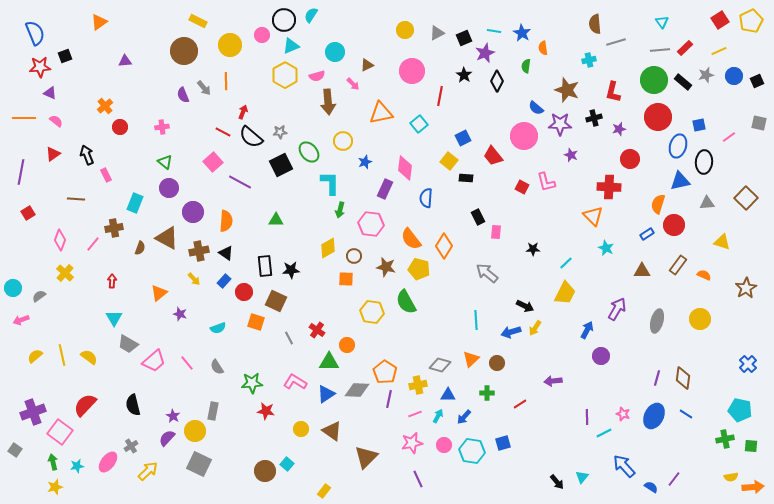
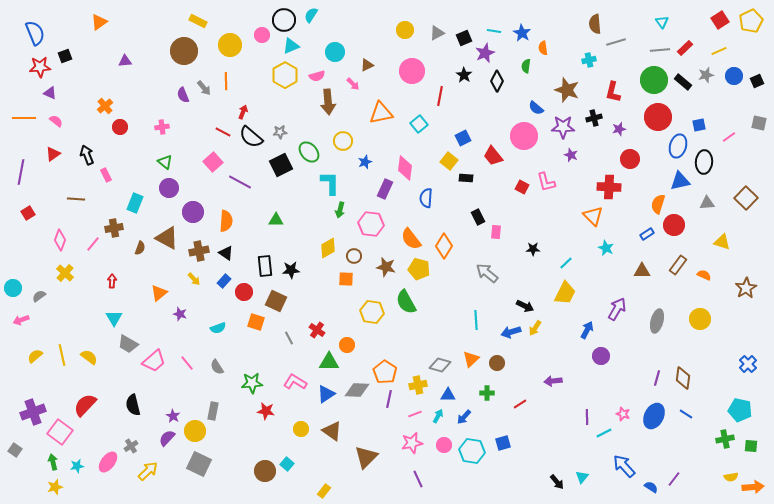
purple star at (560, 124): moved 3 px right, 3 px down
